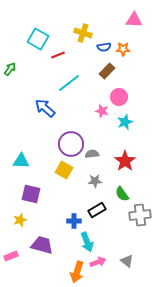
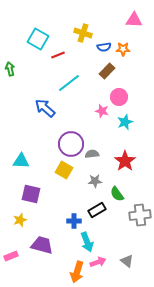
green arrow: rotated 48 degrees counterclockwise
green semicircle: moved 5 px left
